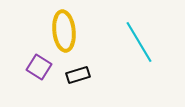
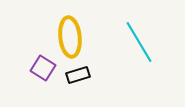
yellow ellipse: moved 6 px right, 6 px down
purple square: moved 4 px right, 1 px down
